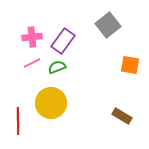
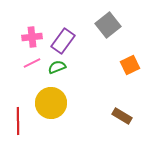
orange square: rotated 36 degrees counterclockwise
